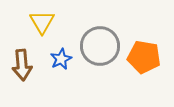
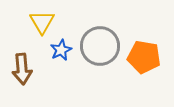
blue star: moved 9 px up
brown arrow: moved 4 px down
